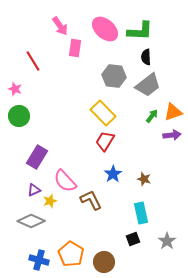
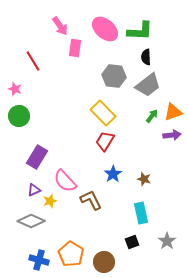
black square: moved 1 px left, 3 px down
